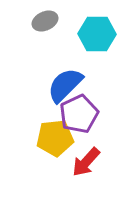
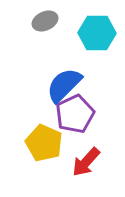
cyan hexagon: moved 1 px up
blue semicircle: moved 1 px left
purple pentagon: moved 4 px left
yellow pentagon: moved 11 px left, 5 px down; rotated 30 degrees clockwise
